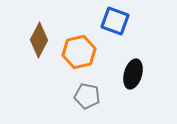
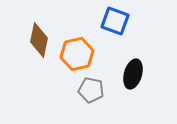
brown diamond: rotated 16 degrees counterclockwise
orange hexagon: moved 2 px left, 2 px down
gray pentagon: moved 4 px right, 6 px up
